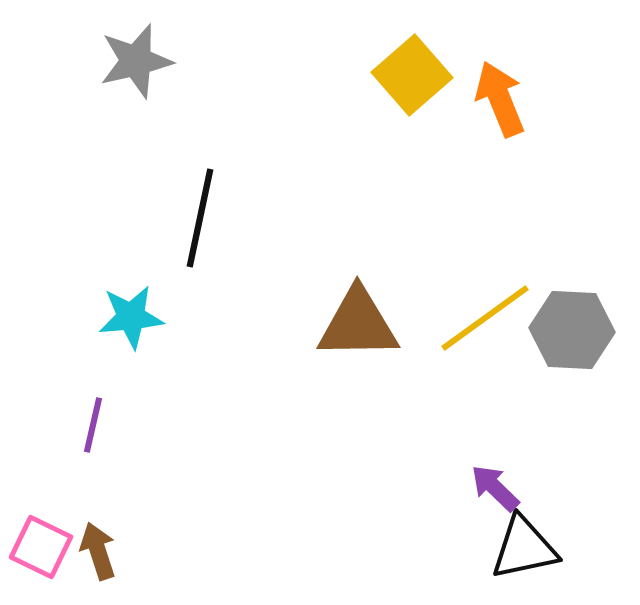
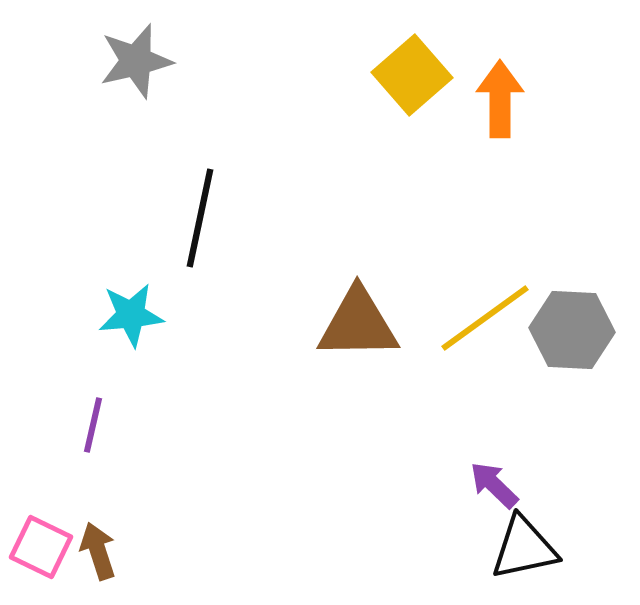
orange arrow: rotated 22 degrees clockwise
cyan star: moved 2 px up
purple arrow: moved 1 px left, 3 px up
